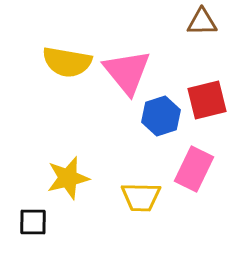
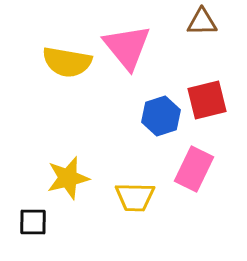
pink triangle: moved 25 px up
yellow trapezoid: moved 6 px left
